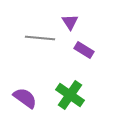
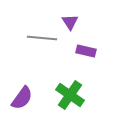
gray line: moved 2 px right
purple rectangle: moved 2 px right, 1 px down; rotated 18 degrees counterclockwise
purple semicircle: moved 3 px left; rotated 90 degrees clockwise
